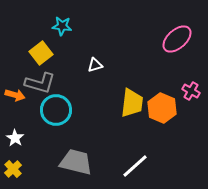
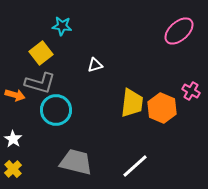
pink ellipse: moved 2 px right, 8 px up
white star: moved 2 px left, 1 px down
